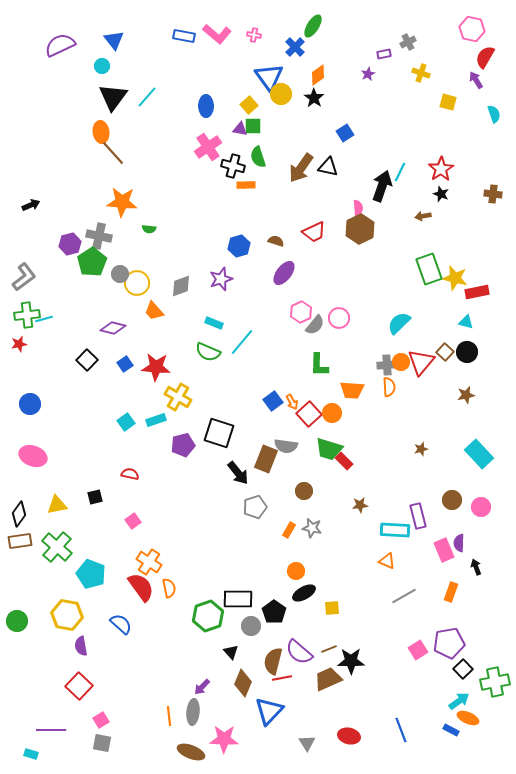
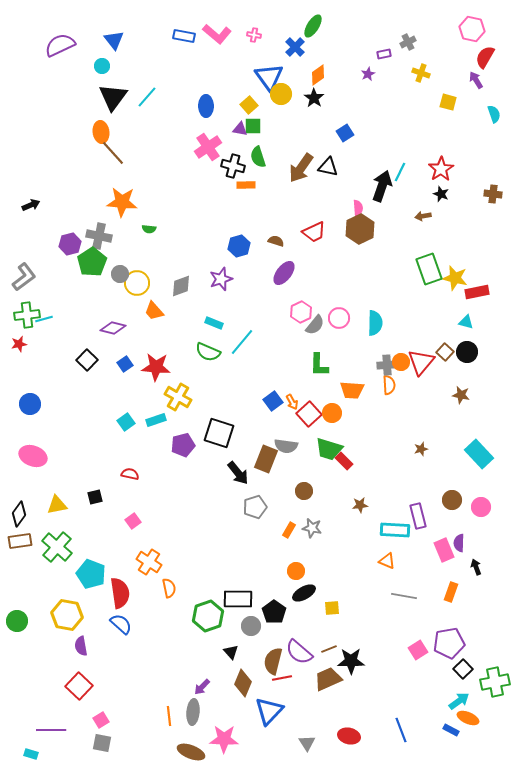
cyan semicircle at (399, 323): moved 24 px left; rotated 135 degrees clockwise
orange semicircle at (389, 387): moved 2 px up
brown star at (466, 395): moved 5 px left; rotated 24 degrees clockwise
red semicircle at (141, 587): moved 21 px left, 6 px down; rotated 28 degrees clockwise
gray line at (404, 596): rotated 40 degrees clockwise
